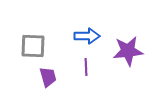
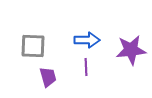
blue arrow: moved 4 px down
purple star: moved 3 px right, 1 px up
